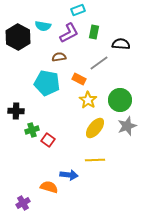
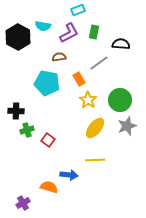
orange rectangle: rotated 32 degrees clockwise
green cross: moved 5 px left
